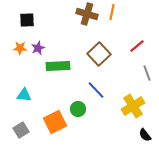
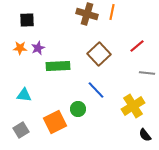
gray line: rotated 63 degrees counterclockwise
